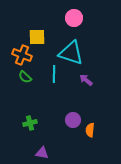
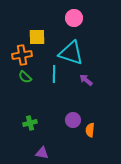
orange cross: rotated 30 degrees counterclockwise
